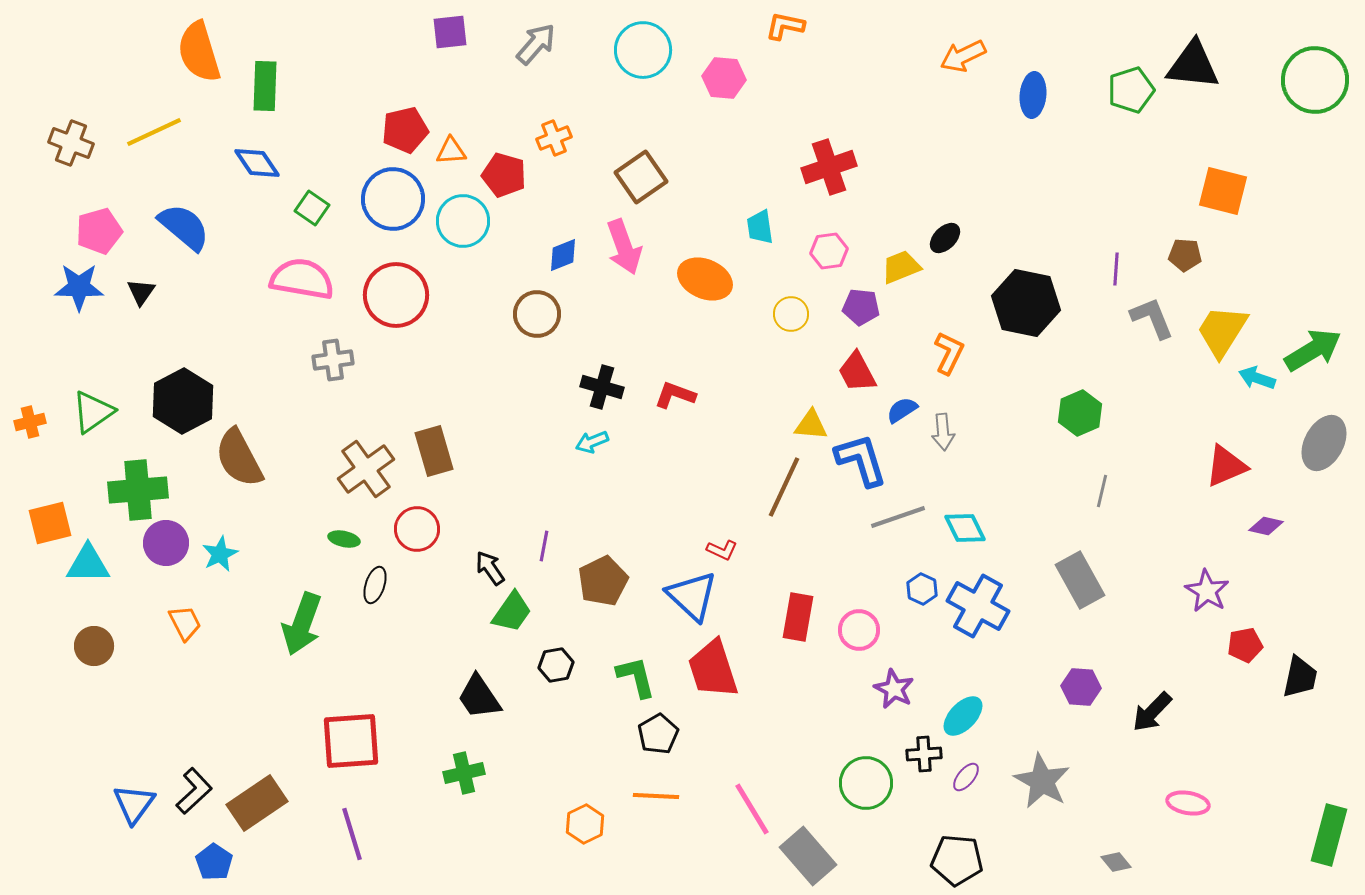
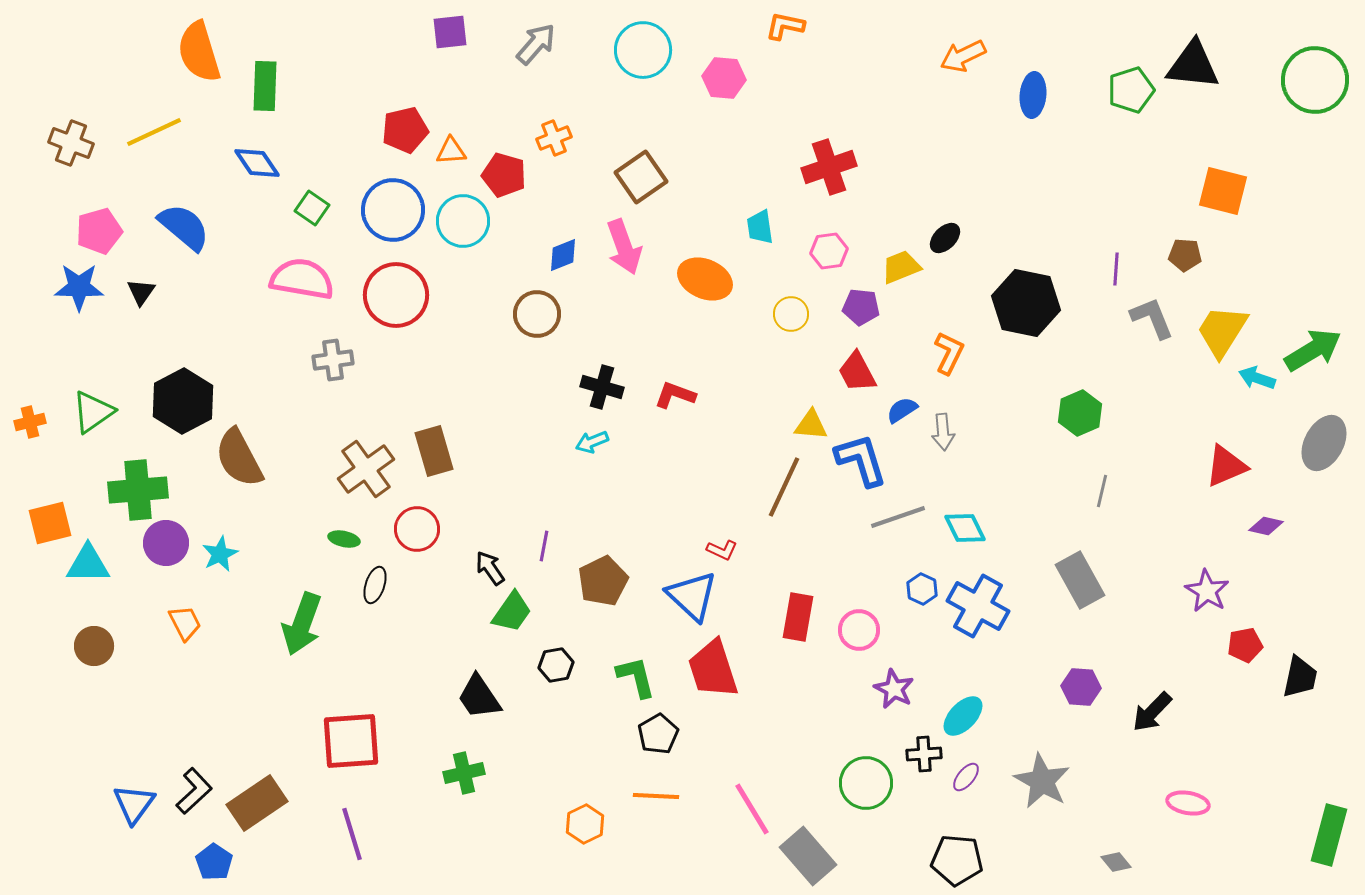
blue circle at (393, 199): moved 11 px down
